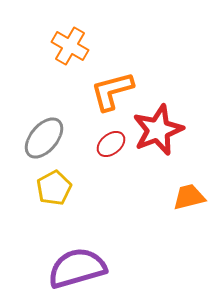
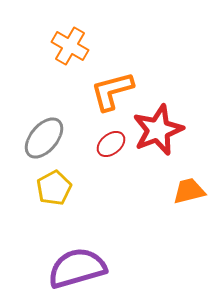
orange trapezoid: moved 6 px up
